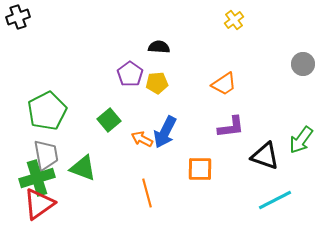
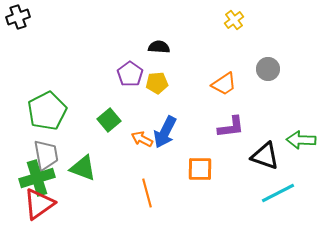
gray circle: moved 35 px left, 5 px down
green arrow: rotated 56 degrees clockwise
cyan line: moved 3 px right, 7 px up
